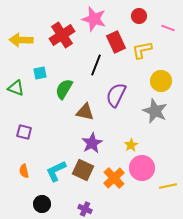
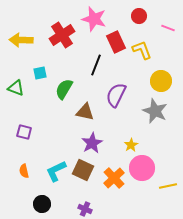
yellow L-shape: rotated 80 degrees clockwise
